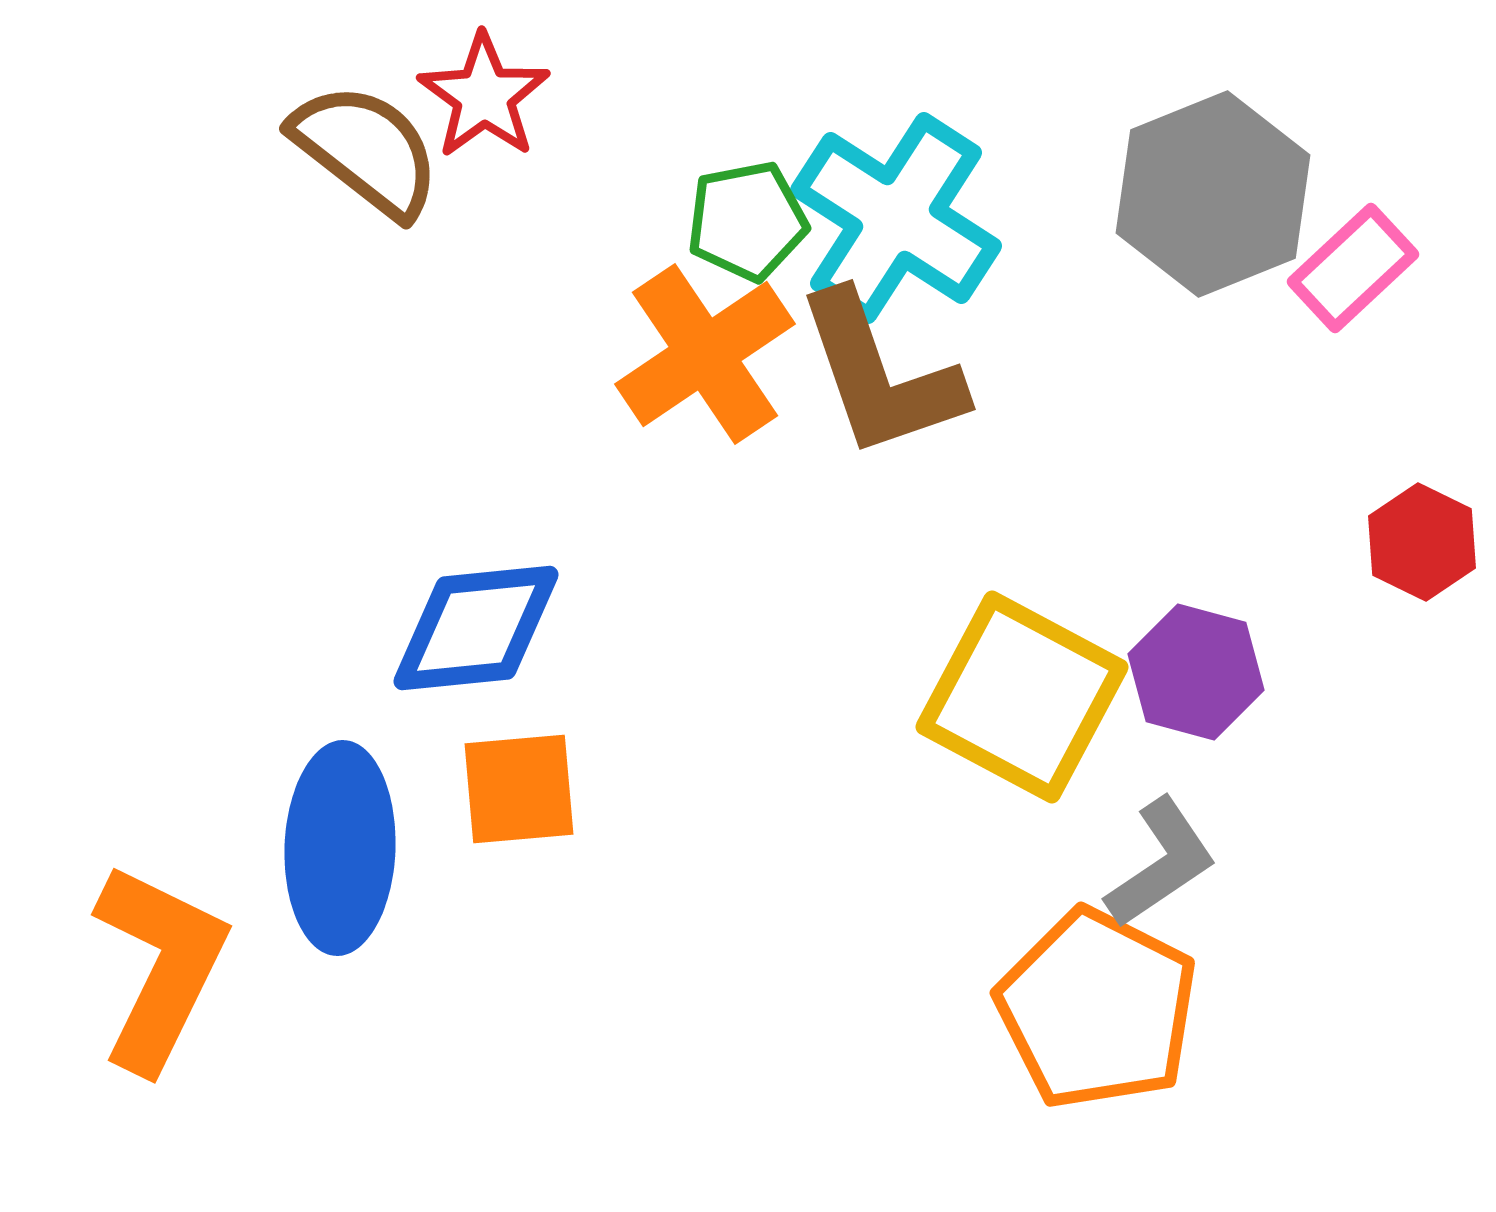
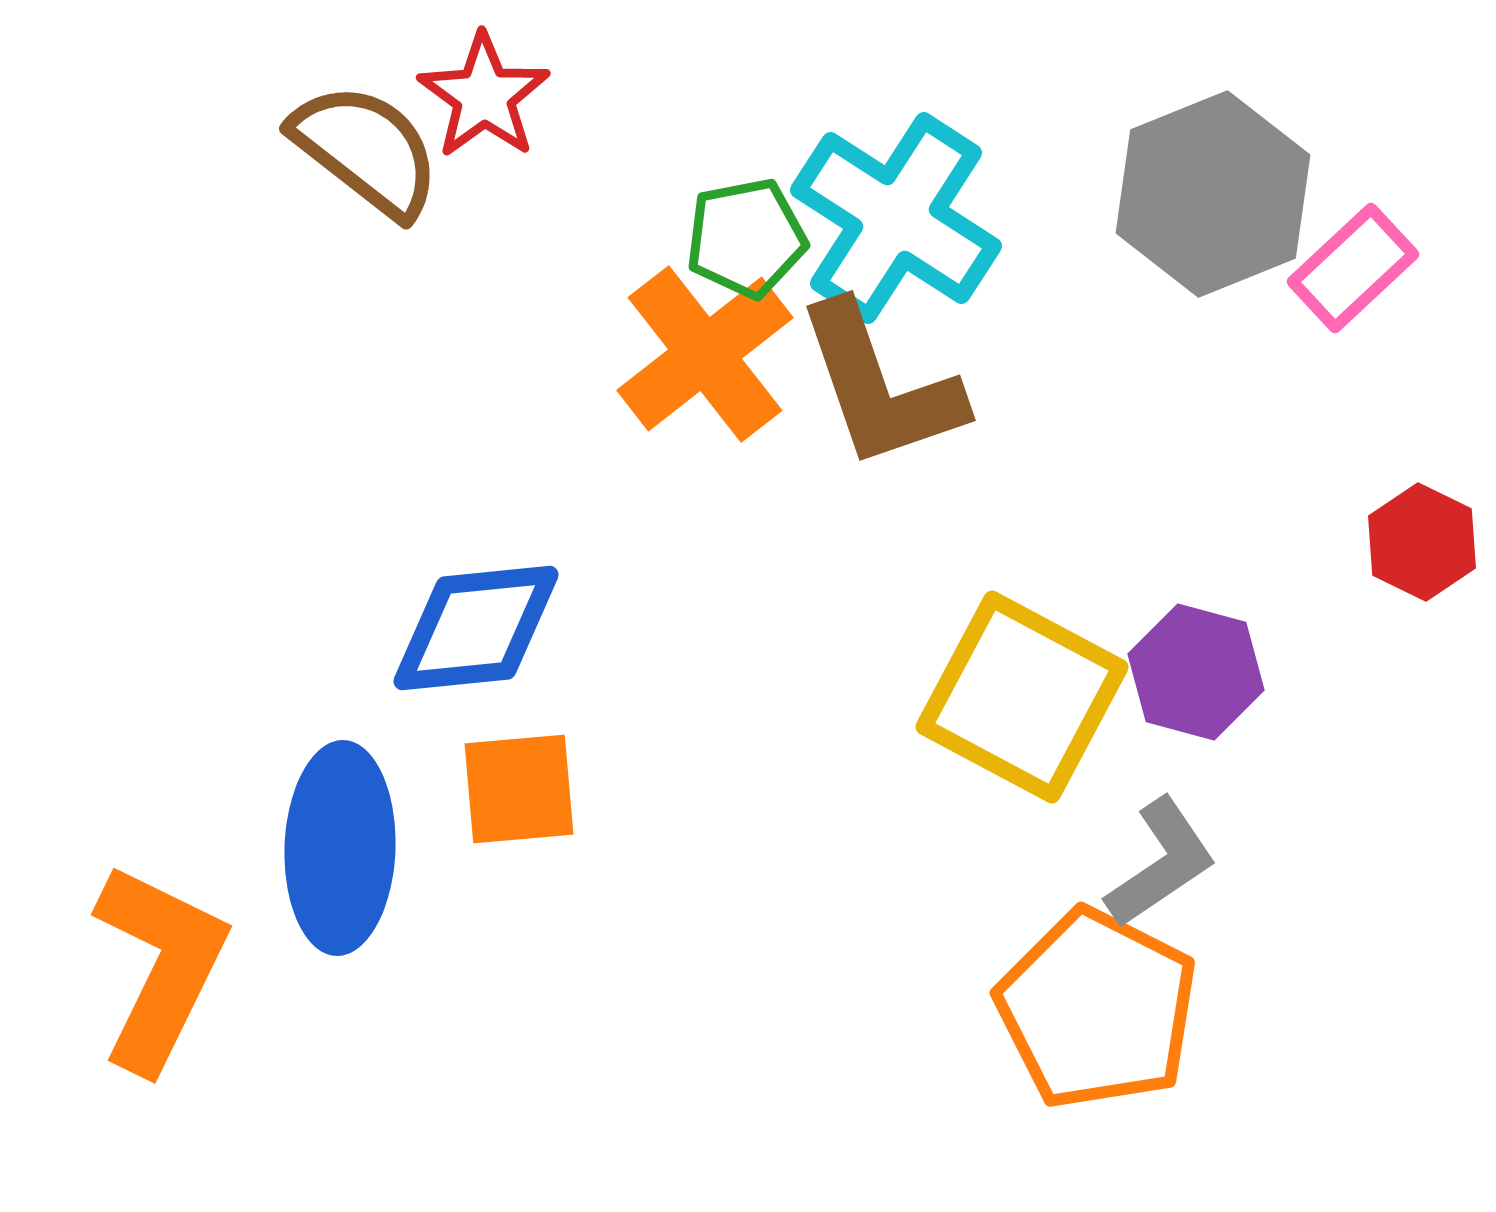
green pentagon: moved 1 px left, 17 px down
orange cross: rotated 4 degrees counterclockwise
brown L-shape: moved 11 px down
